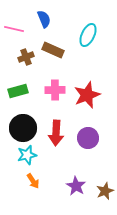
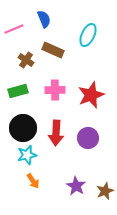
pink line: rotated 36 degrees counterclockwise
brown cross: moved 3 px down; rotated 35 degrees counterclockwise
red star: moved 4 px right
